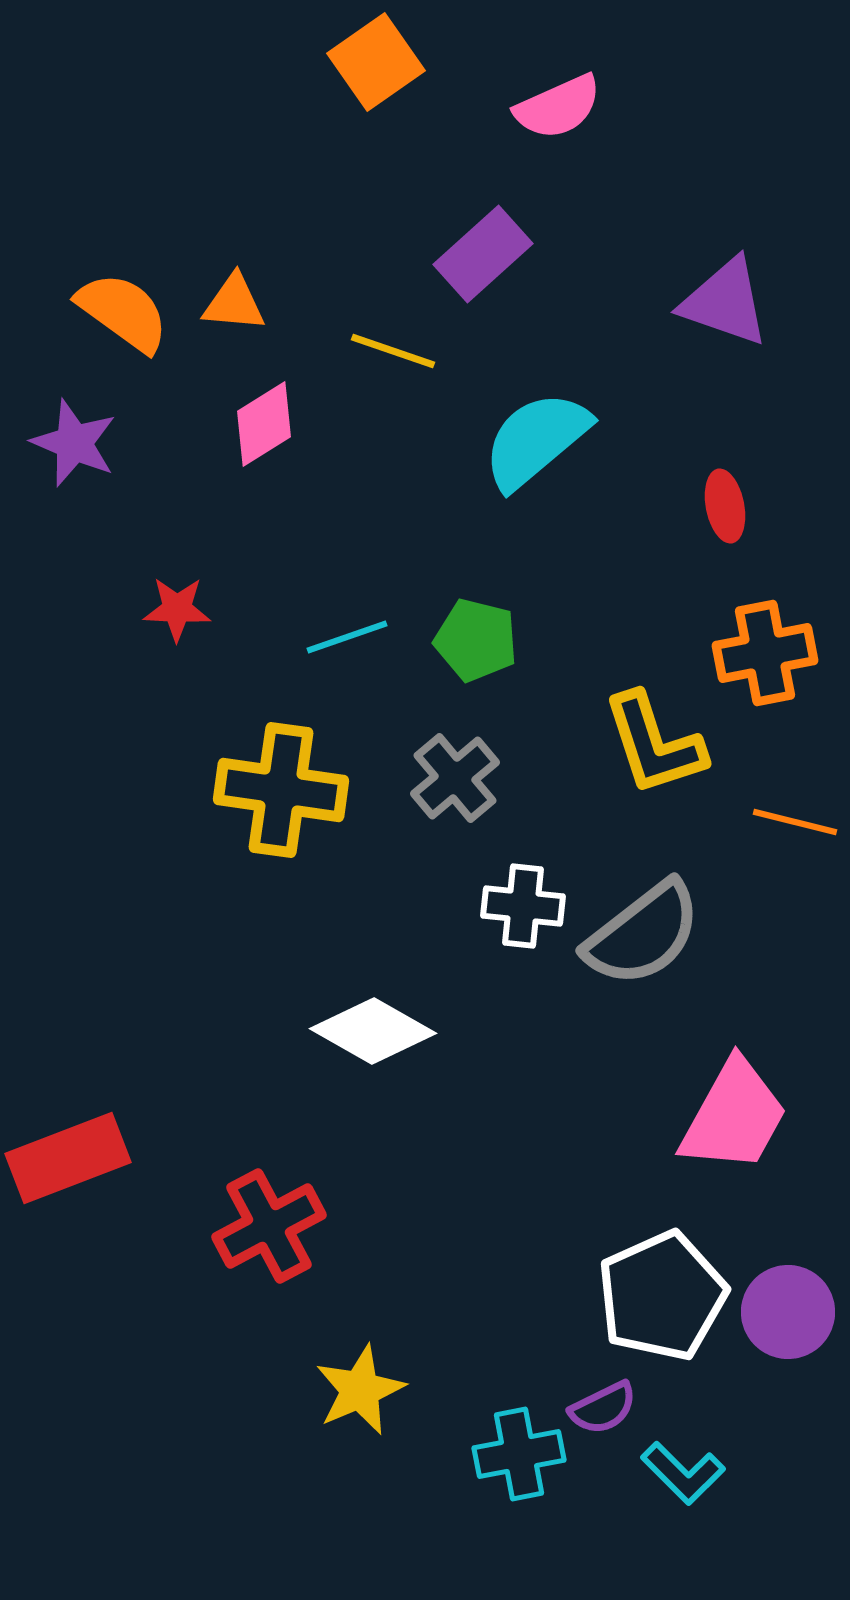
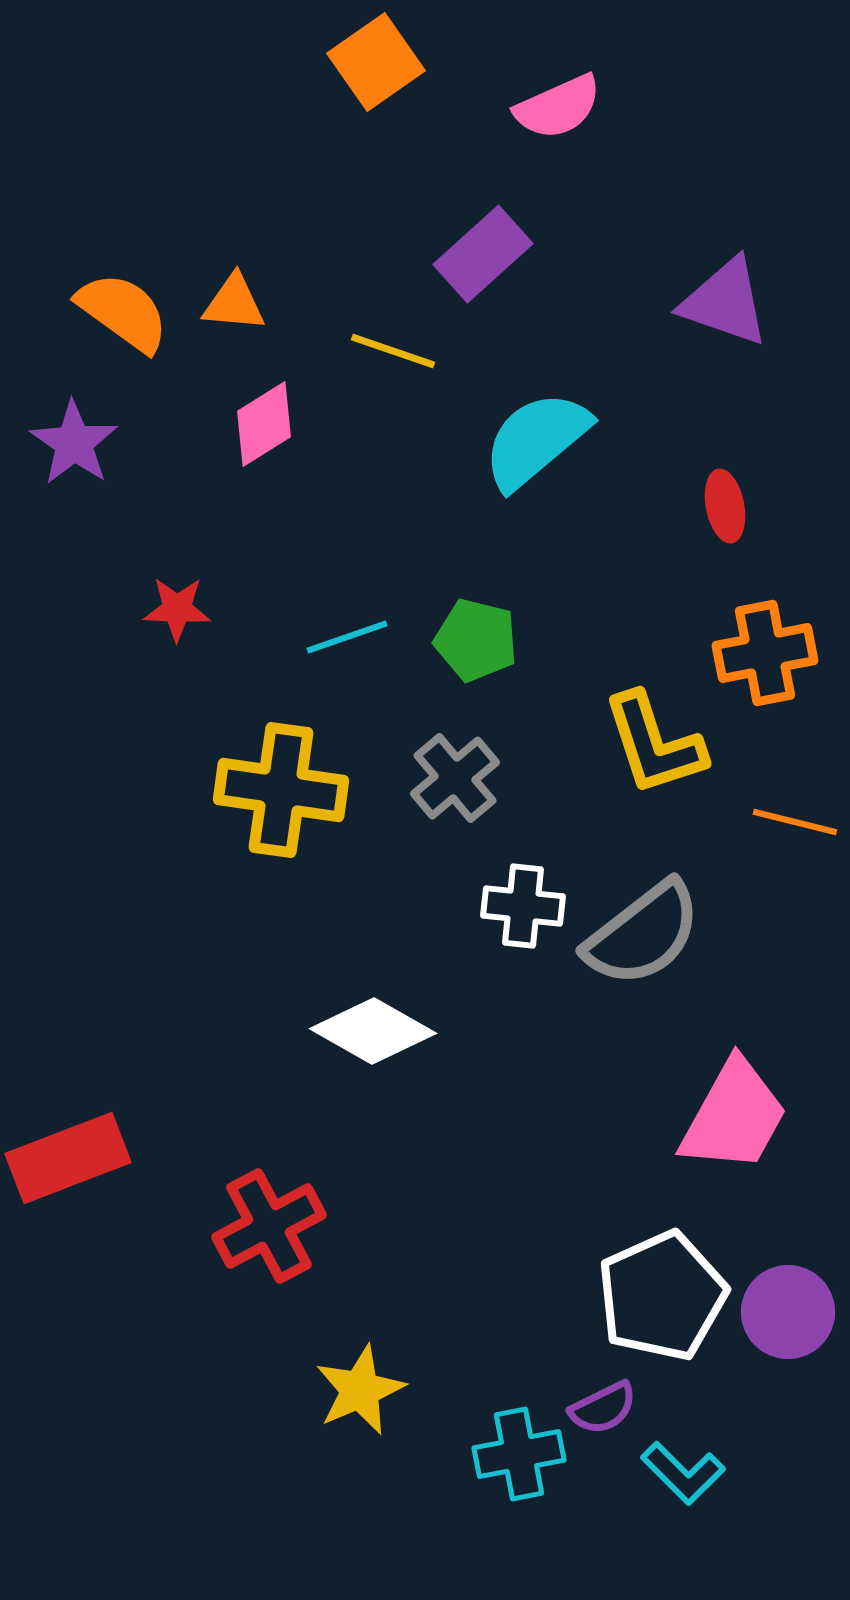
purple star: rotated 12 degrees clockwise
